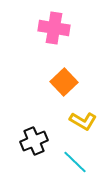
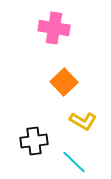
black cross: rotated 16 degrees clockwise
cyan line: moved 1 px left
